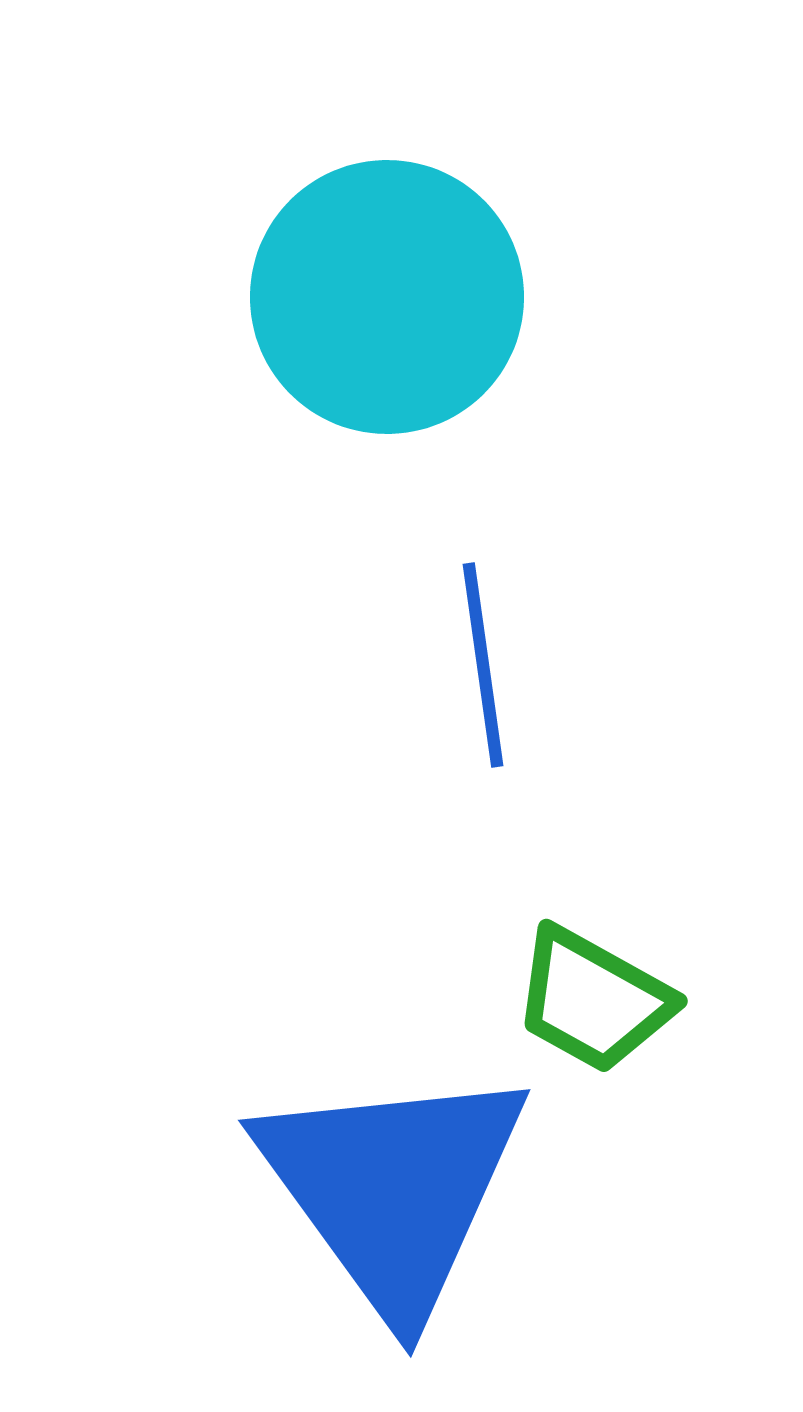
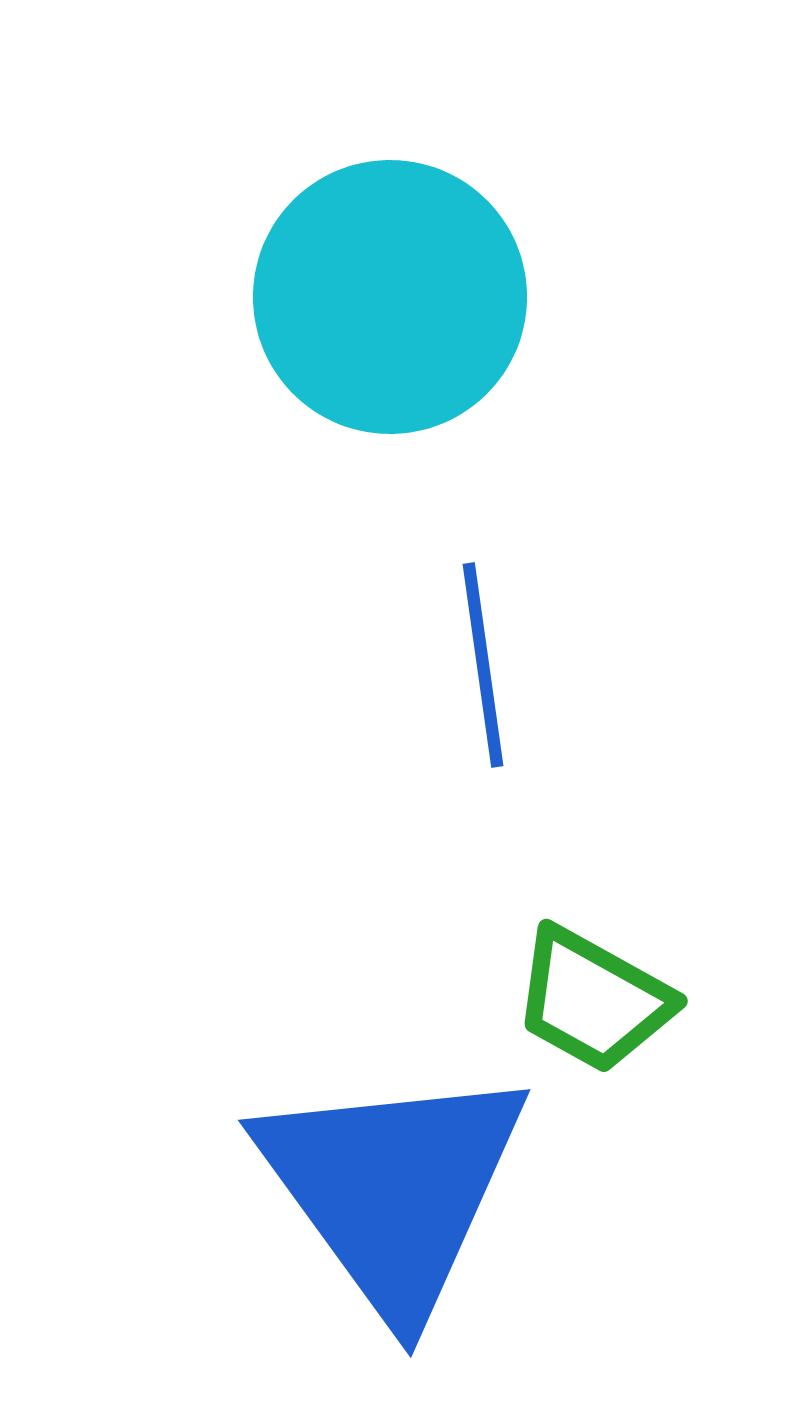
cyan circle: moved 3 px right
